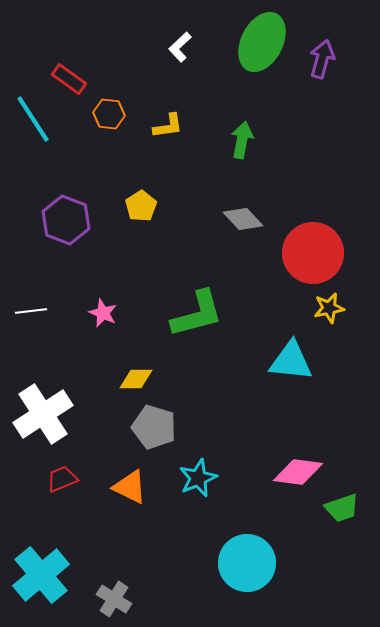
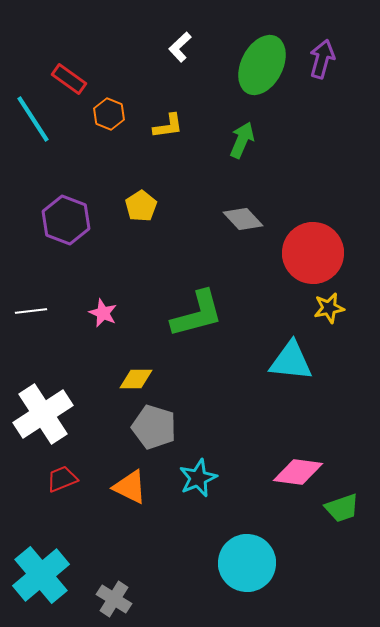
green ellipse: moved 23 px down
orange hexagon: rotated 16 degrees clockwise
green arrow: rotated 12 degrees clockwise
